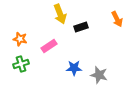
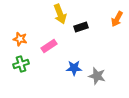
orange arrow: rotated 56 degrees clockwise
gray star: moved 2 px left, 1 px down
